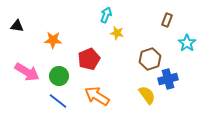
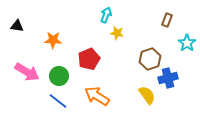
blue cross: moved 1 px up
